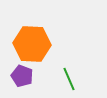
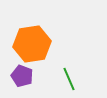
orange hexagon: rotated 12 degrees counterclockwise
